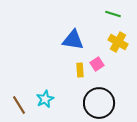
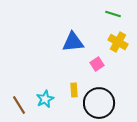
blue triangle: moved 2 px down; rotated 15 degrees counterclockwise
yellow rectangle: moved 6 px left, 20 px down
